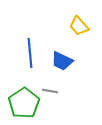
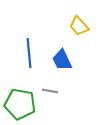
blue line: moved 1 px left
blue trapezoid: moved 1 px up; rotated 40 degrees clockwise
green pentagon: moved 4 px left, 1 px down; rotated 28 degrees counterclockwise
